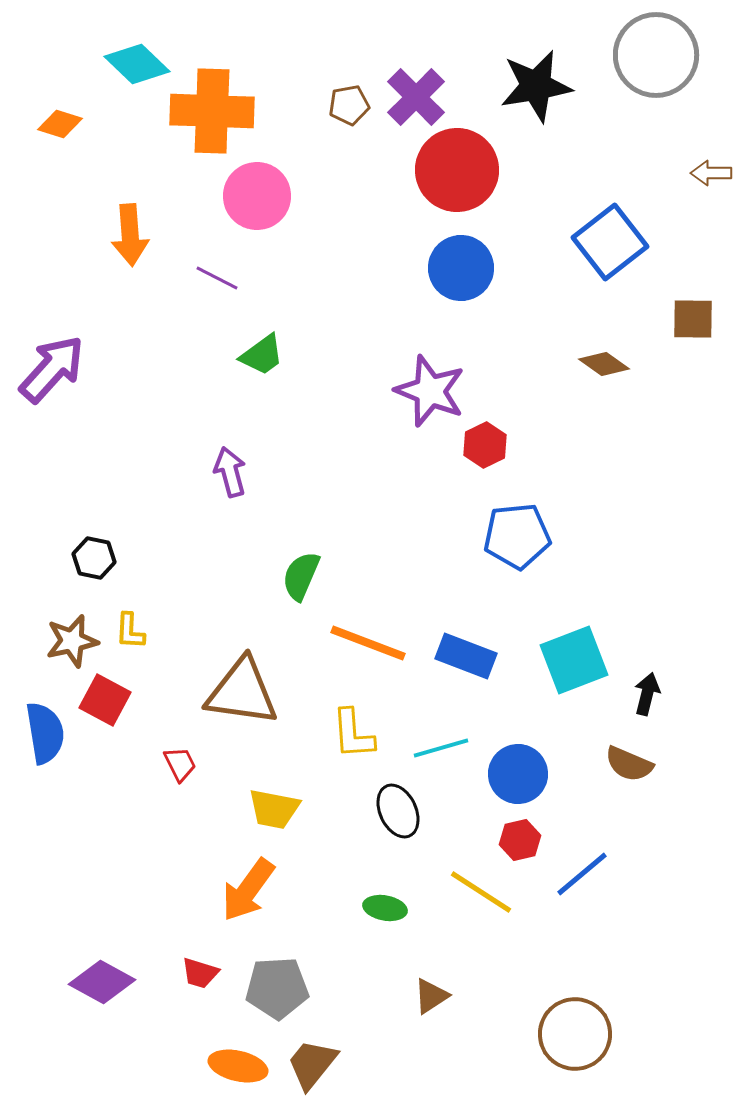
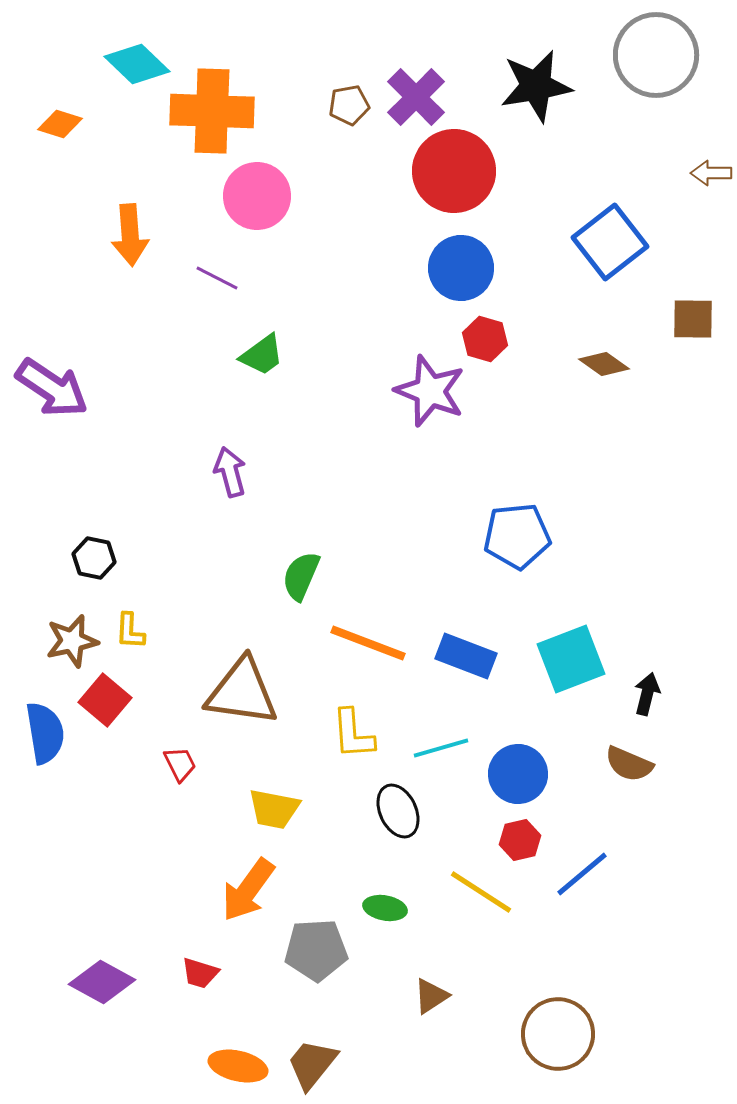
red circle at (457, 170): moved 3 px left, 1 px down
purple arrow at (52, 369): moved 19 px down; rotated 82 degrees clockwise
red hexagon at (485, 445): moved 106 px up; rotated 18 degrees counterclockwise
cyan square at (574, 660): moved 3 px left, 1 px up
red square at (105, 700): rotated 12 degrees clockwise
gray pentagon at (277, 988): moved 39 px right, 38 px up
brown circle at (575, 1034): moved 17 px left
